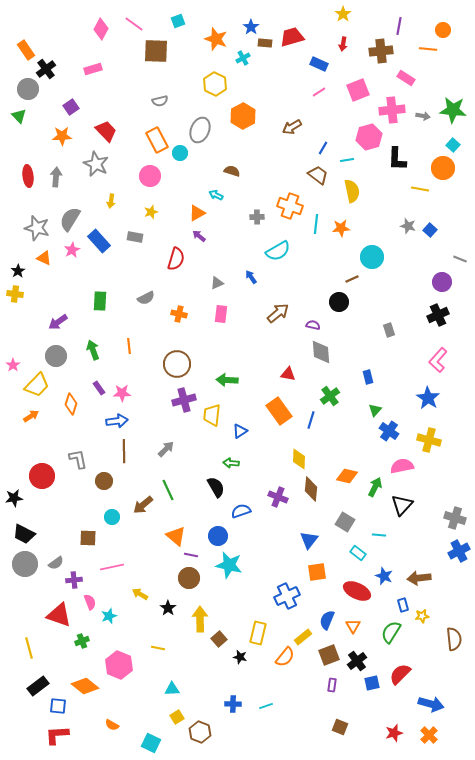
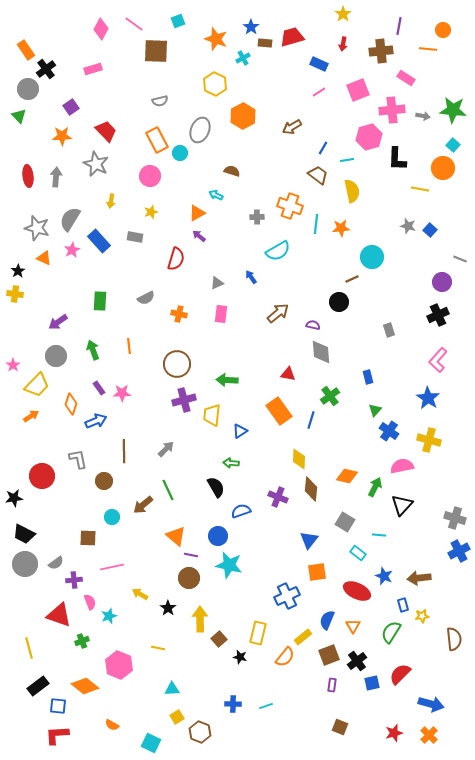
blue arrow at (117, 421): moved 21 px left; rotated 15 degrees counterclockwise
